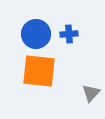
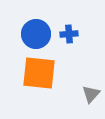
orange square: moved 2 px down
gray triangle: moved 1 px down
